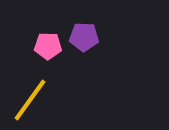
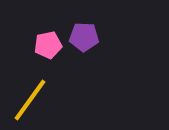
pink pentagon: moved 1 px up; rotated 12 degrees counterclockwise
